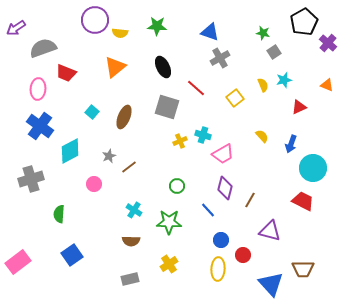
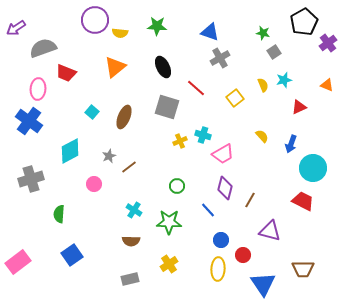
purple cross at (328, 43): rotated 12 degrees clockwise
blue cross at (40, 126): moved 11 px left, 5 px up
blue triangle at (271, 284): moved 8 px left; rotated 8 degrees clockwise
